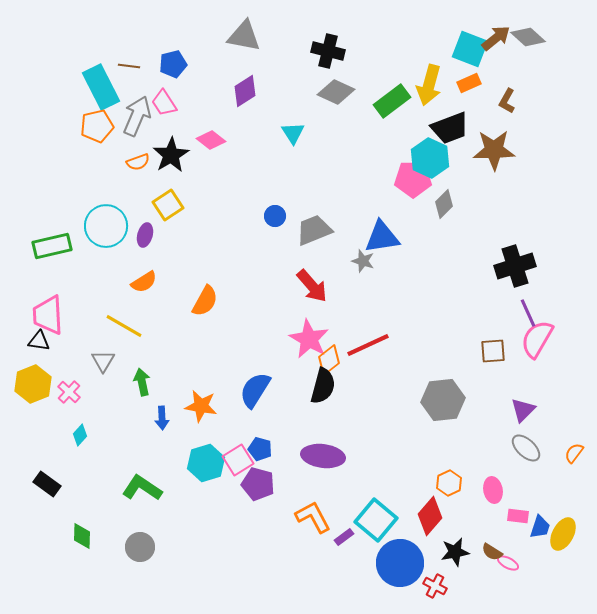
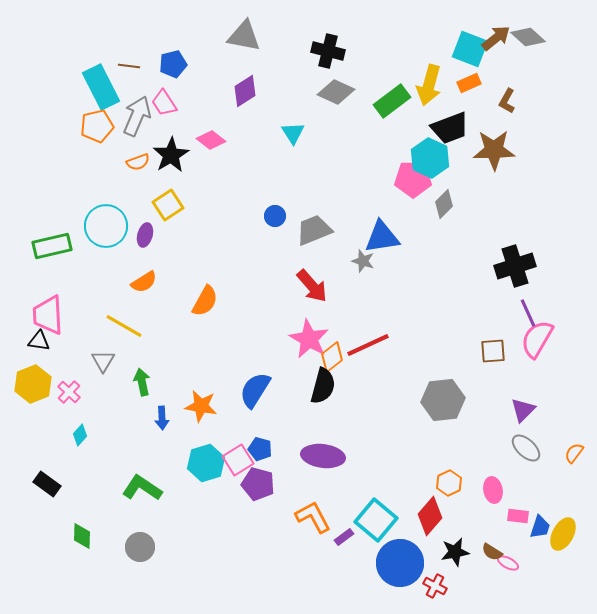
orange diamond at (329, 360): moved 3 px right, 3 px up
